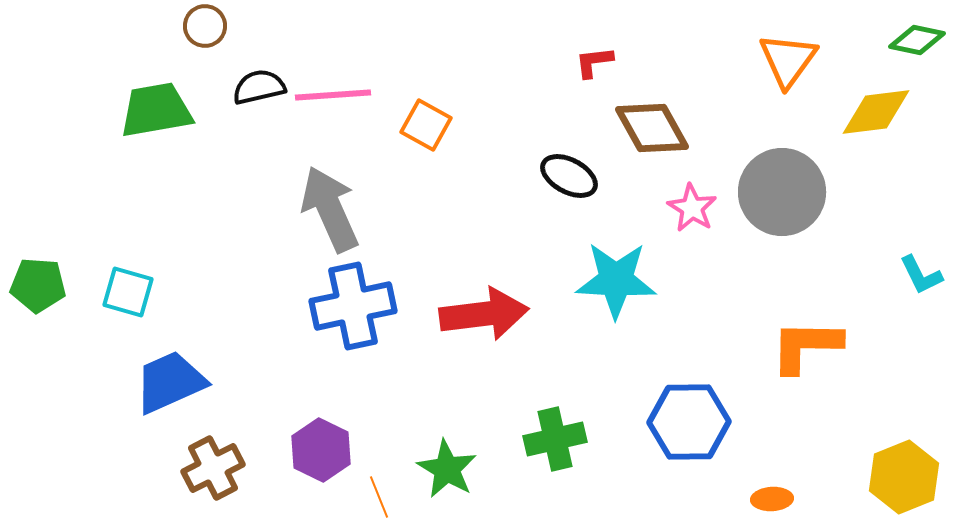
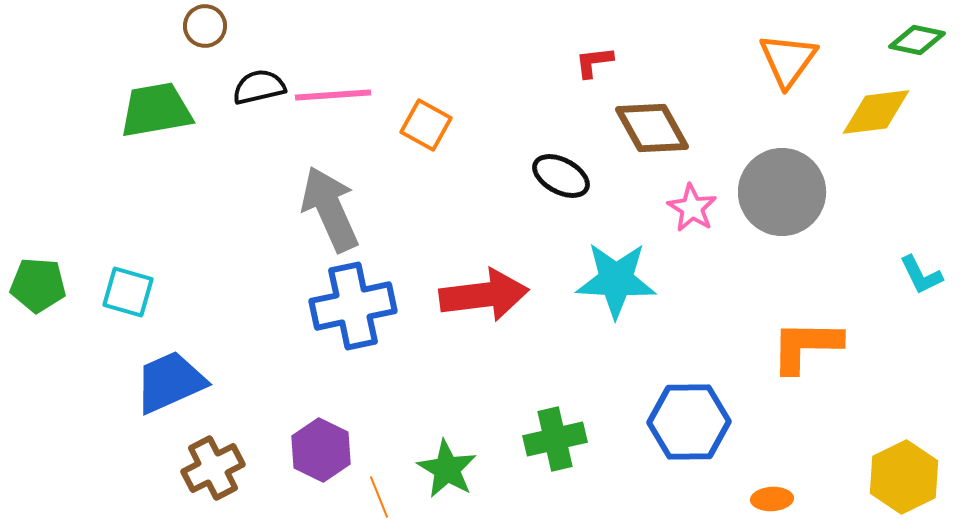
black ellipse: moved 8 px left
red arrow: moved 19 px up
yellow hexagon: rotated 4 degrees counterclockwise
